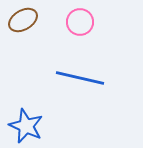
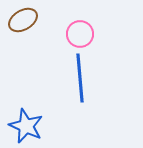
pink circle: moved 12 px down
blue line: rotated 72 degrees clockwise
